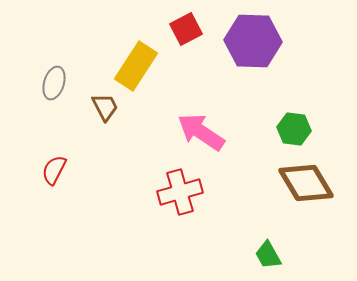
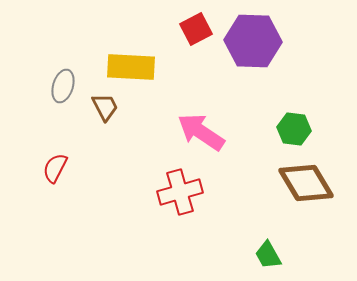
red square: moved 10 px right
yellow rectangle: moved 5 px left, 1 px down; rotated 60 degrees clockwise
gray ellipse: moved 9 px right, 3 px down
red semicircle: moved 1 px right, 2 px up
